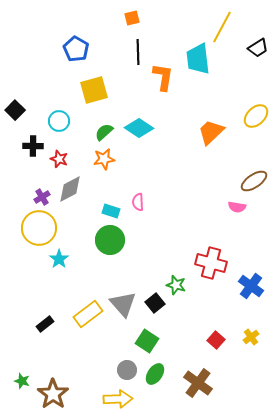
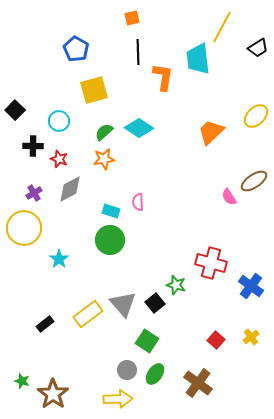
purple cross at (42, 197): moved 8 px left, 4 px up
pink semicircle at (237, 207): moved 8 px left, 10 px up; rotated 48 degrees clockwise
yellow circle at (39, 228): moved 15 px left
